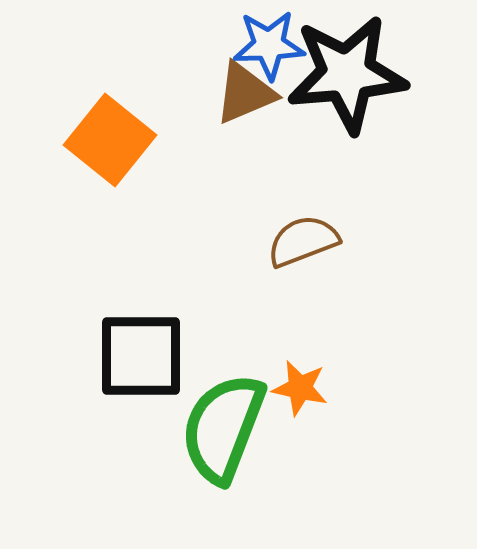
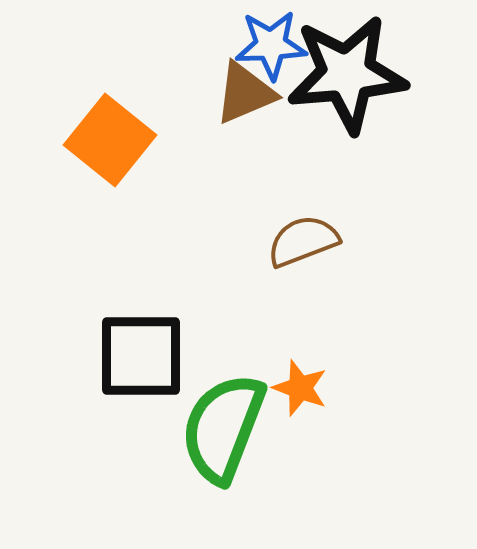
blue star: moved 2 px right
orange star: rotated 8 degrees clockwise
